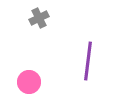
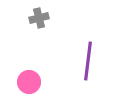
gray cross: rotated 12 degrees clockwise
